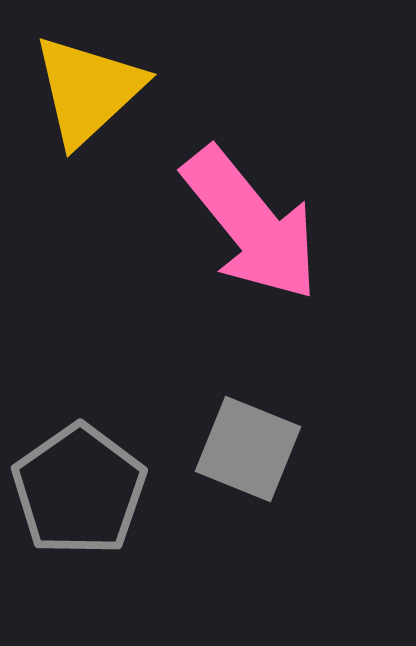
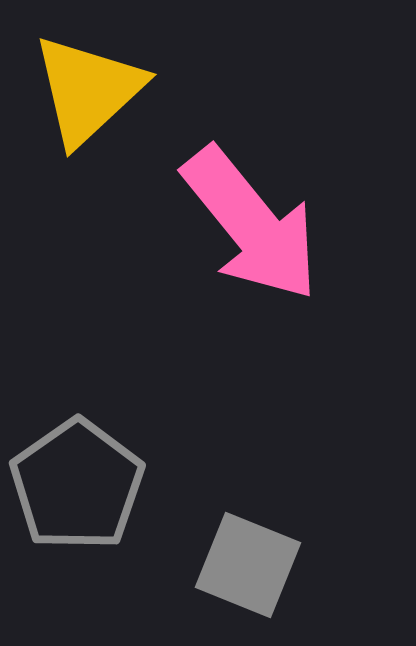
gray square: moved 116 px down
gray pentagon: moved 2 px left, 5 px up
